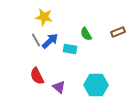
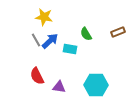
purple triangle: rotated 32 degrees counterclockwise
